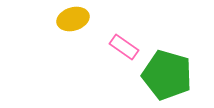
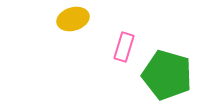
pink rectangle: rotated 72 degrees clockwise
